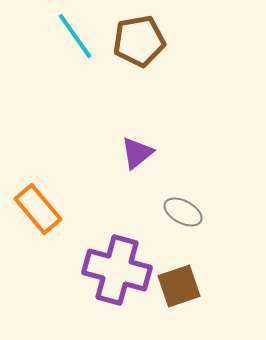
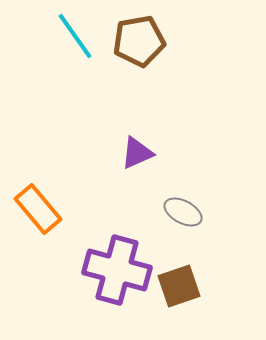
purple triangle: rotated 15 degrees clockwise
